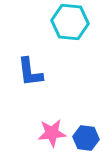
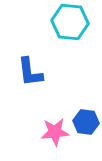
pink star: moved 3 px right, 1 px up
blue hexagon: moved 16 px up
